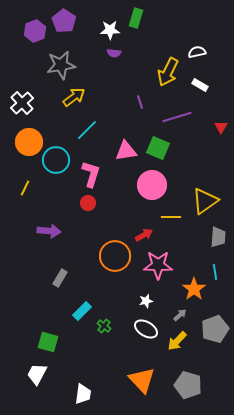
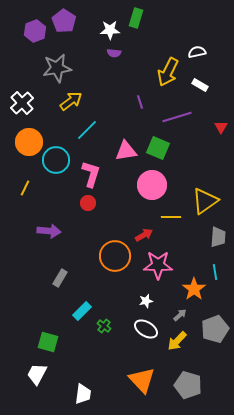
gray star at (61, 65): moved 4 px left, 3 px down
yellow arrow at (74, 97): moved 3 px left, 4 px down
